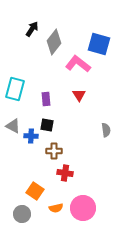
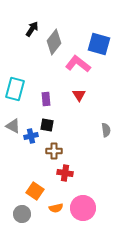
blue cross: rotated 16 degrees counterclockwise
